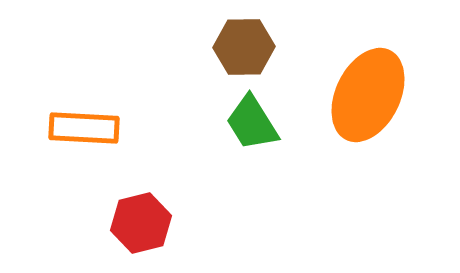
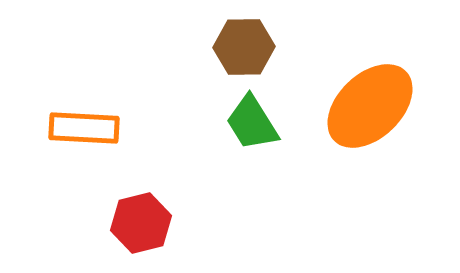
orange ellipse: moved 2 px right, 11 px down; rotated 20 degrees clockwise
